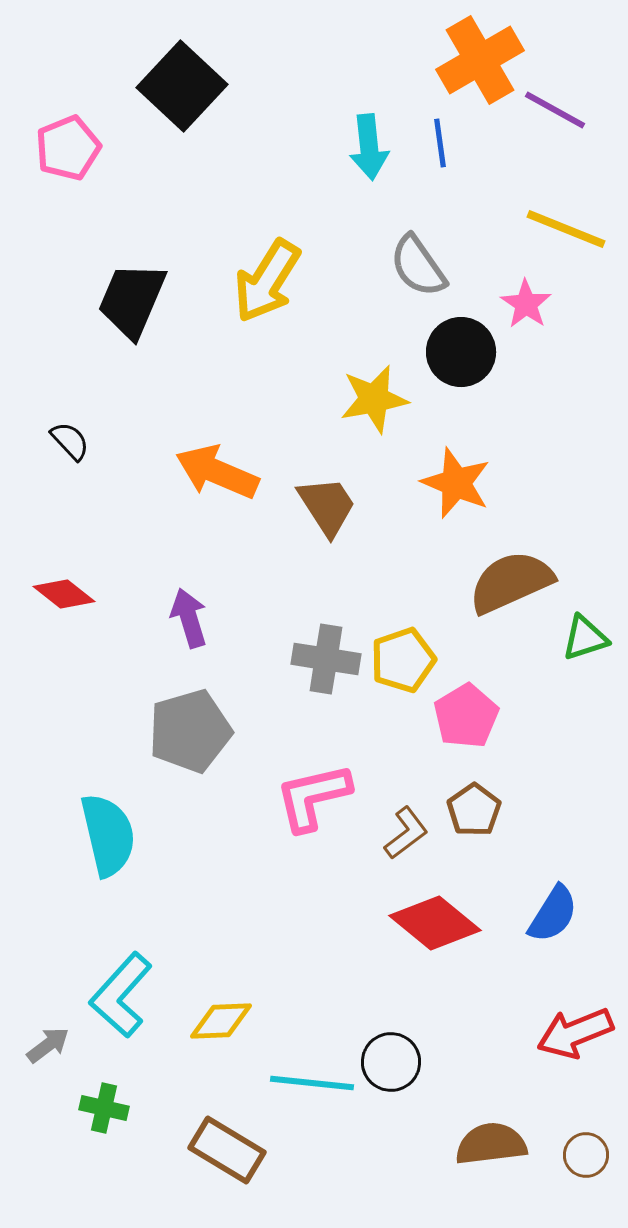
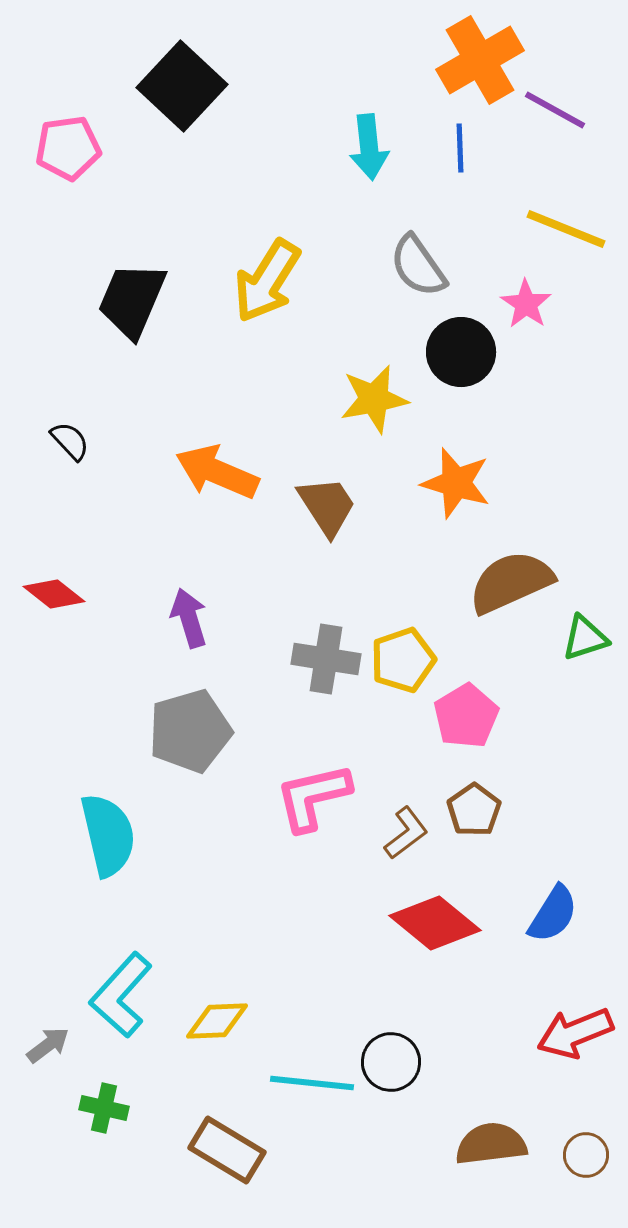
blue line at (440, 143): moved 20 px right, 5 px down; rotated 6 degrees clockwise
pink pentagon at (68, 148): rotated 14 degrees clockwise
orange star at (456, 483): rotated 6 degrees counterclockwise
red diamond at (64, 594): moved 10 px left
yellow diamond at (221, 1021): moved 4 px left
